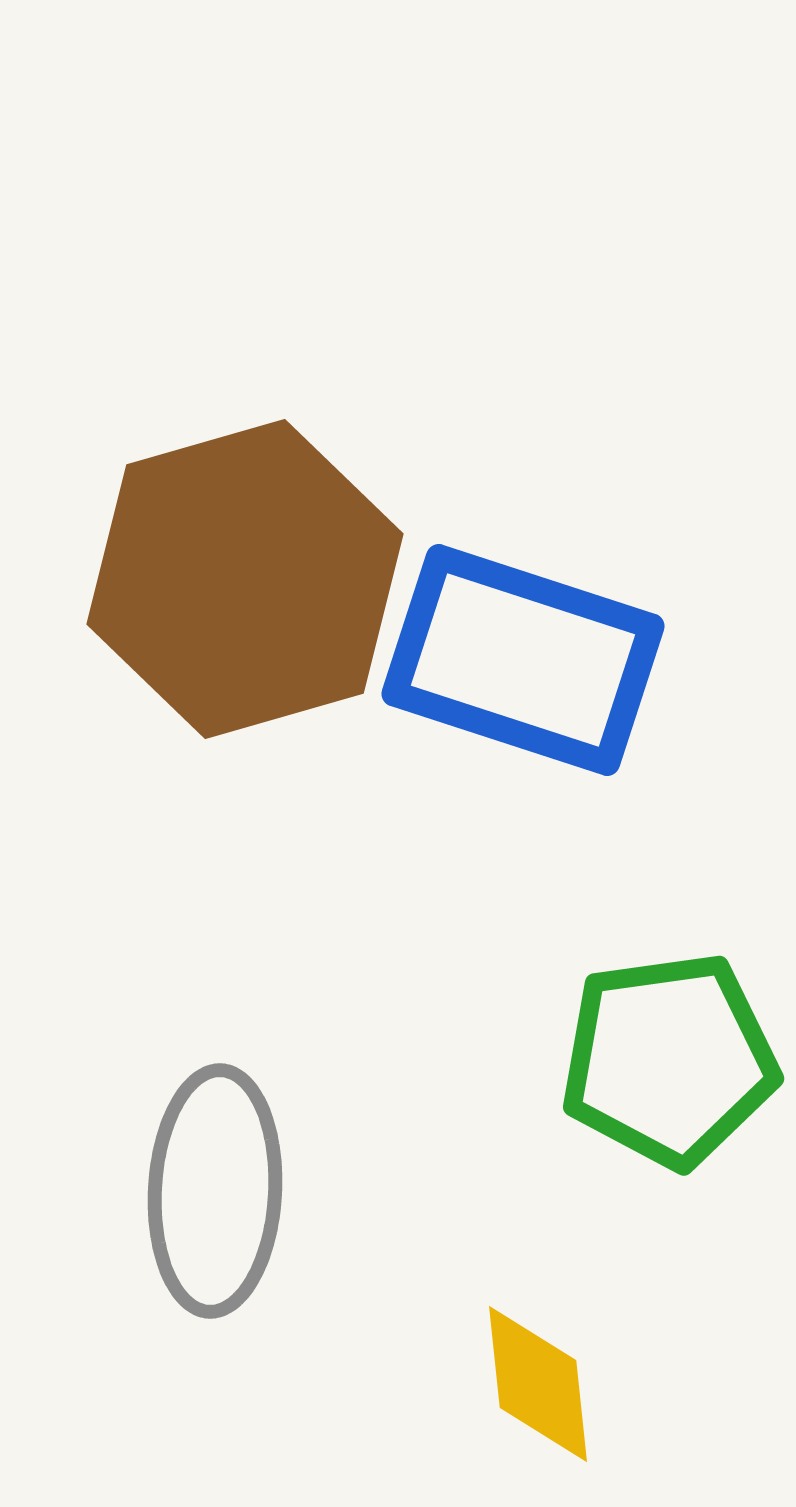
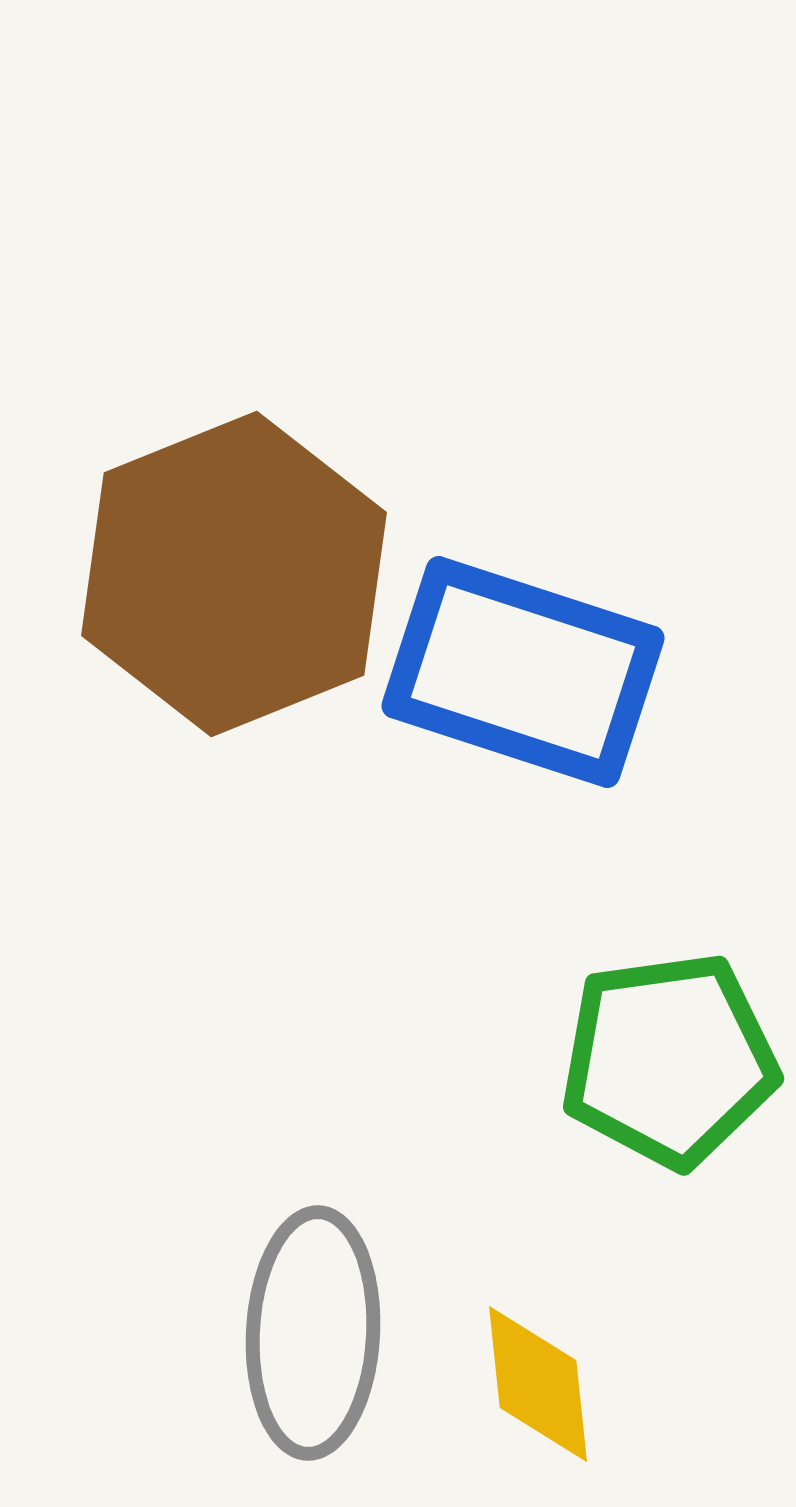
brown hexagon: moved 11 px left, 5 px up; rotated 6 degrees counterclockwise
blue rectangle: moved 12 px down
gray ellipse: moved 98 px right, 142 px down
